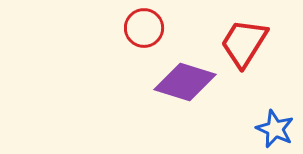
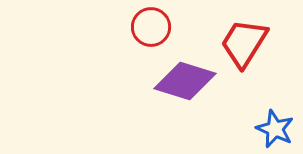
red circle: moved 7 px right, 1 px up
purple diamond: moved 1 px up
